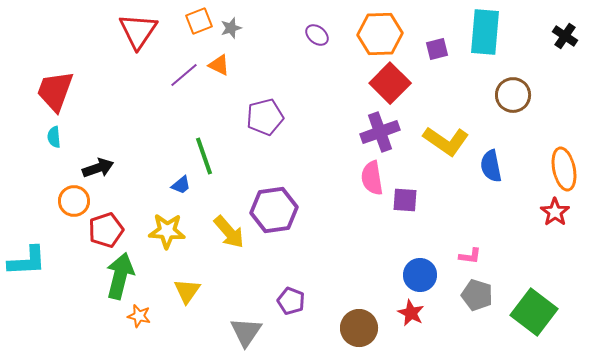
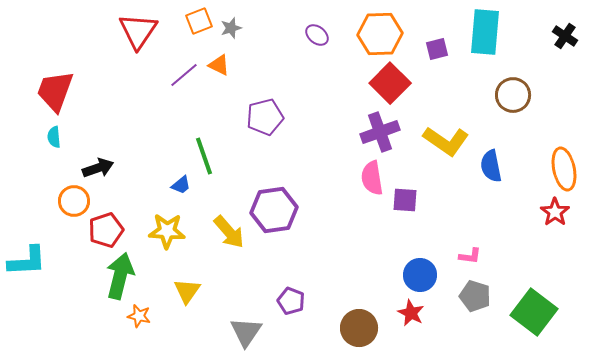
gray pentagon at (477, 295): moved 2 px left, 1 px down
